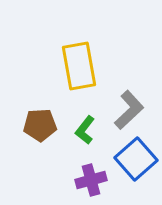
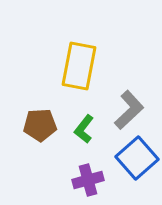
yellow rectangle: rotated 21 degrees clockwise
green L-shape: moved 1 px left, 1 px up
blue square: moved 1 px right, 1 px up
purple cross: moved 3 px left
